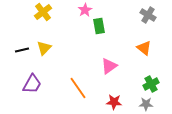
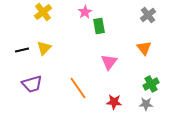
pink star: moved 2 px down
gray cross: rotated 21 degrees clockwise
orange triangle: rotated 14 degrees clockwise
pink triangle: moved 4 px up; rotated 18 degrees counterclockwise
purple trapezoid: rotated 45 degrees clockwise
